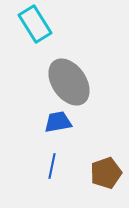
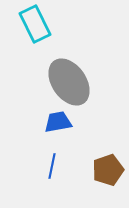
cyan rectangle: rotated 6 degrees clockwise
brown pentagon: moved 2 px right, 3 px up
